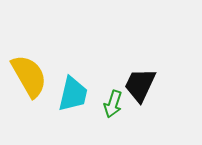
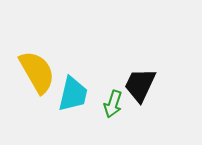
yellow semicircle: moved 8 px right, 4 px up
